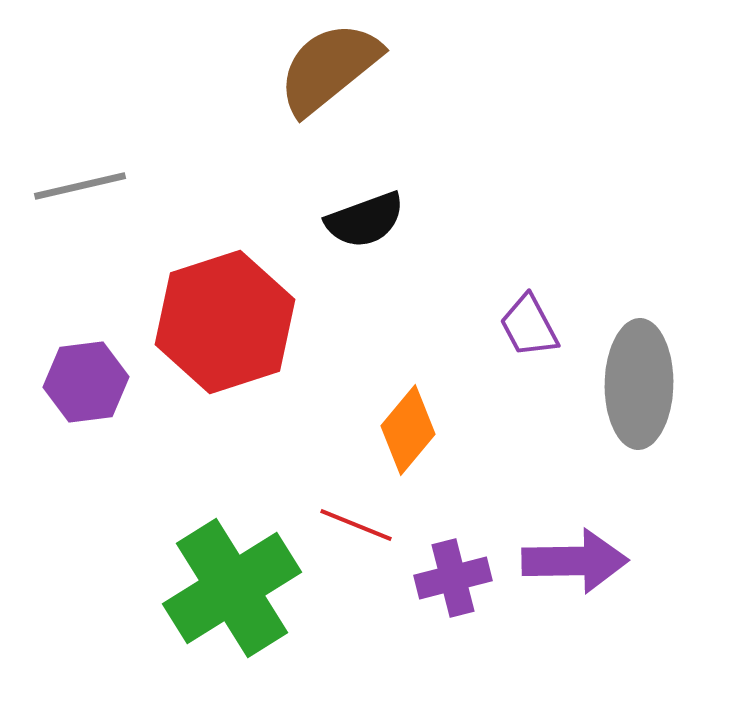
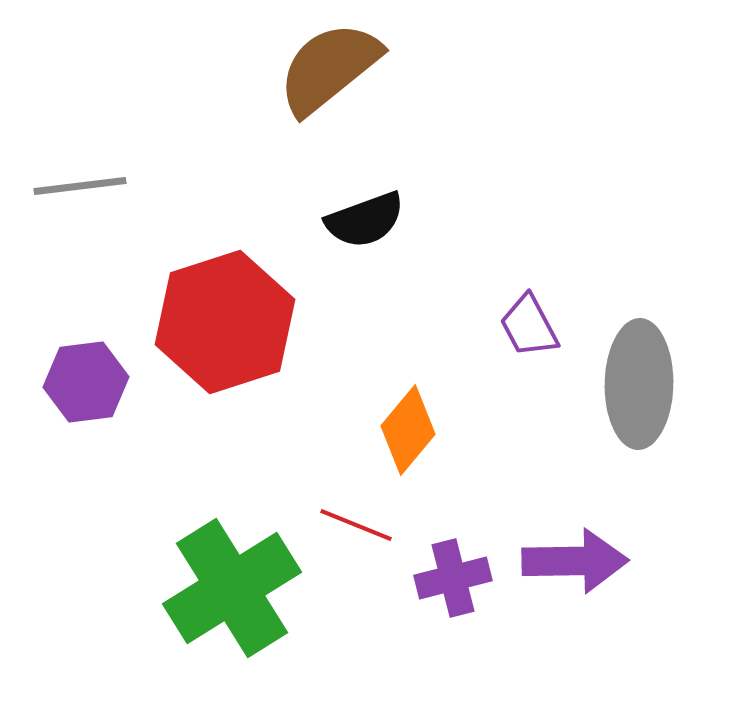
gray line: rotated 6 degrees clockwise
